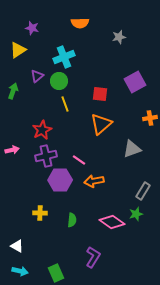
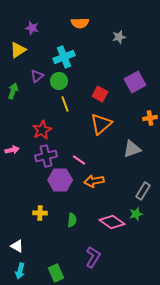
red square: rotated 21 degrees clockwise
cyan arrow: rotated 91 degrees clockwise
